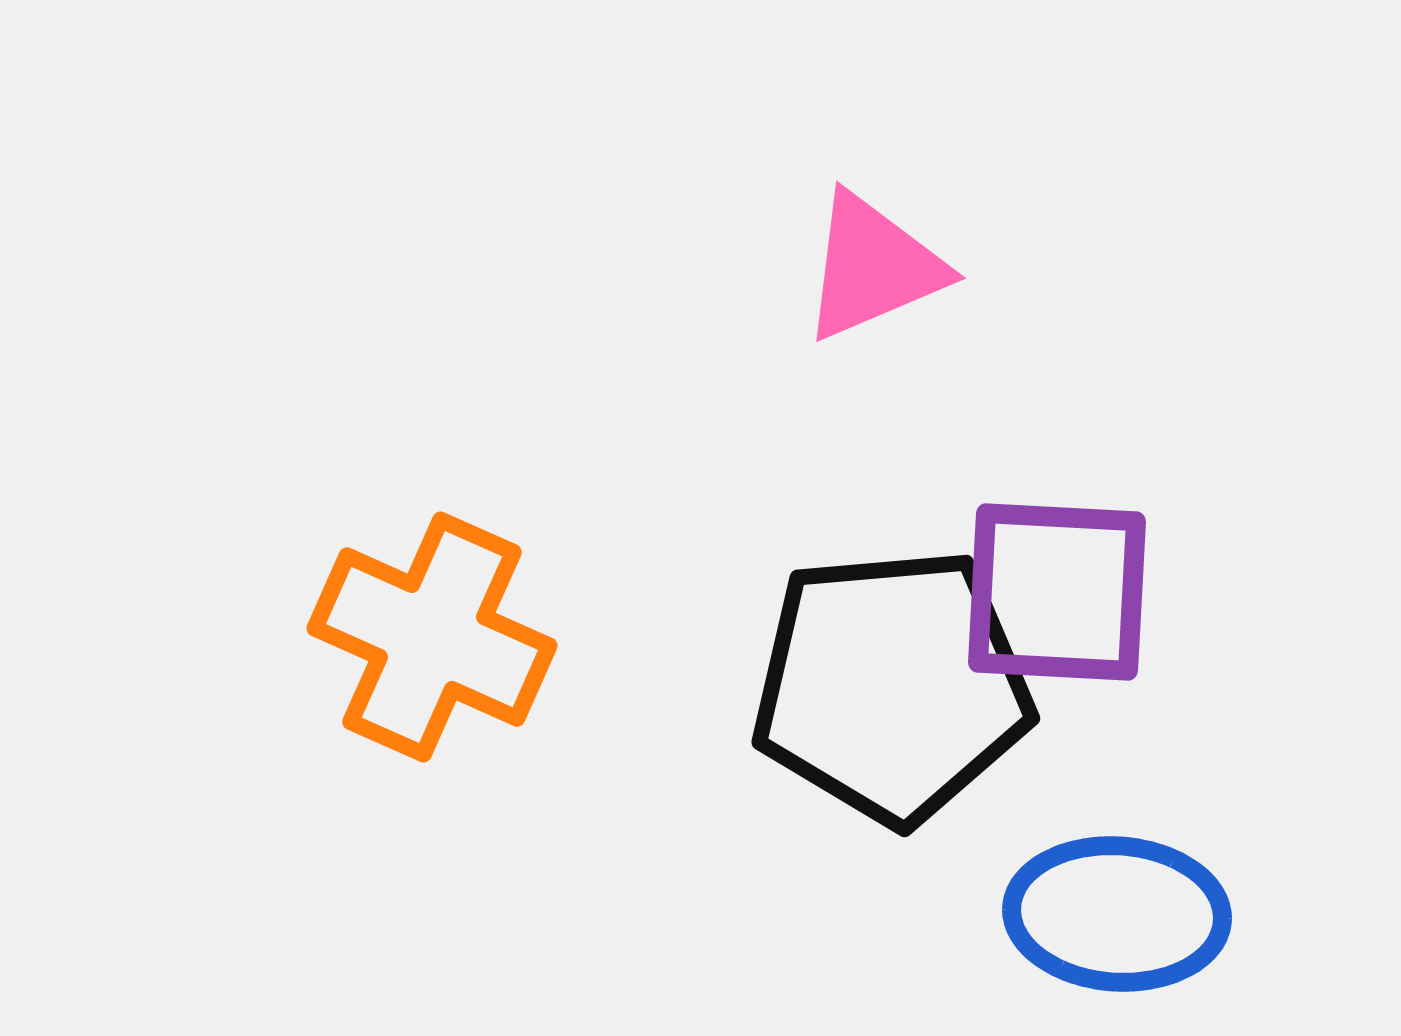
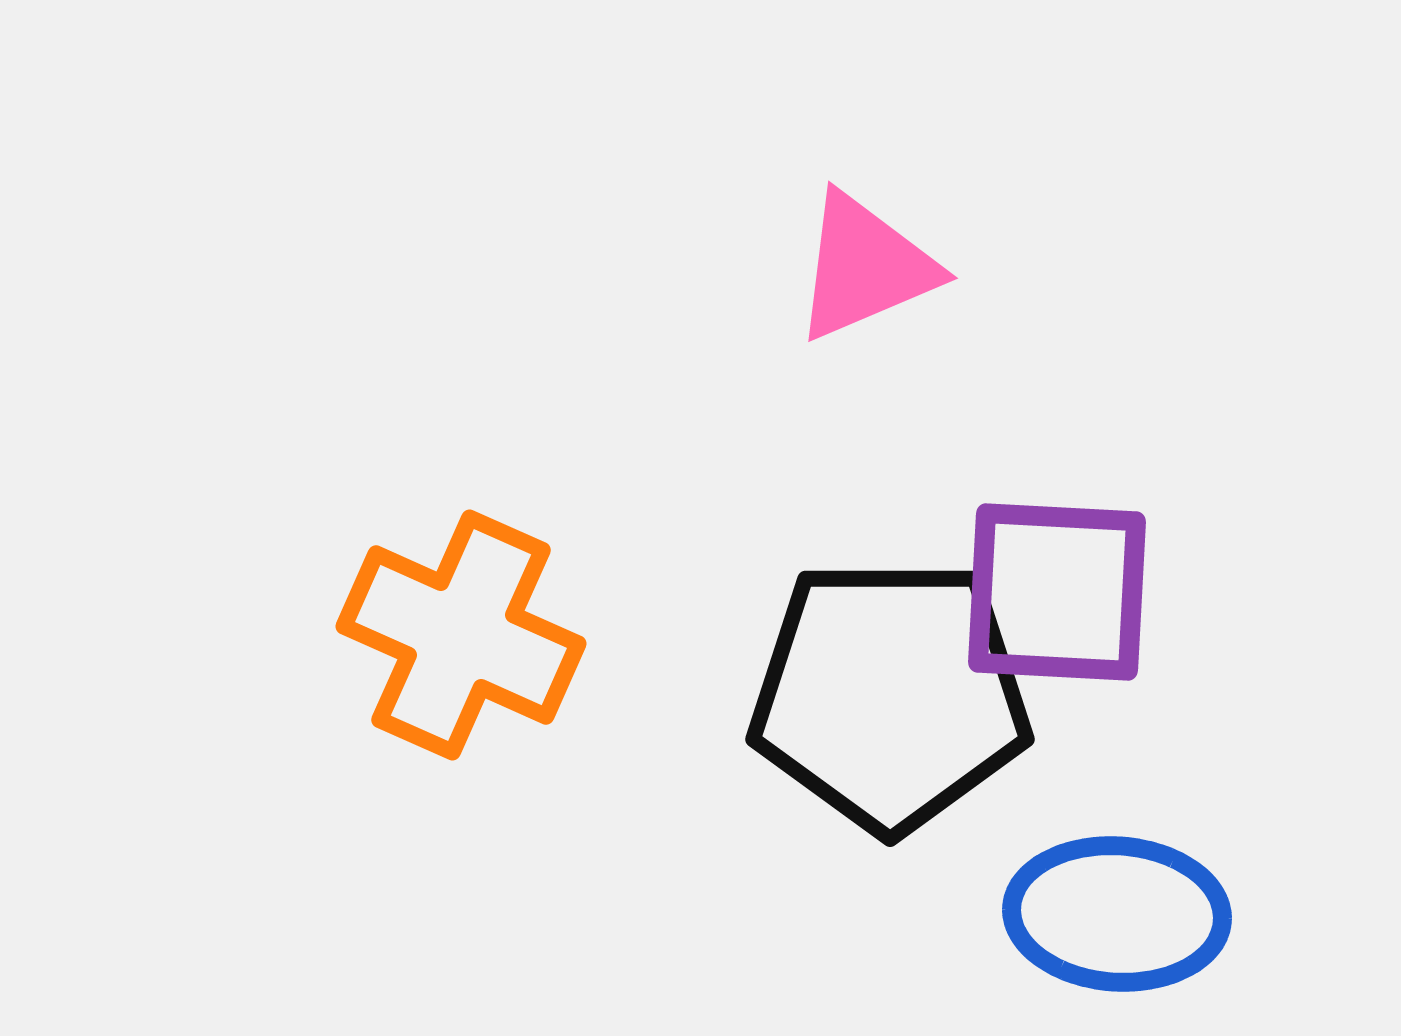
pink triangle: moved 8 px left
orange cross: moved 29 px right, 2 px up
black pentagon: moved 2 px left, 9 px down; rotated 5 degrees clockwise
